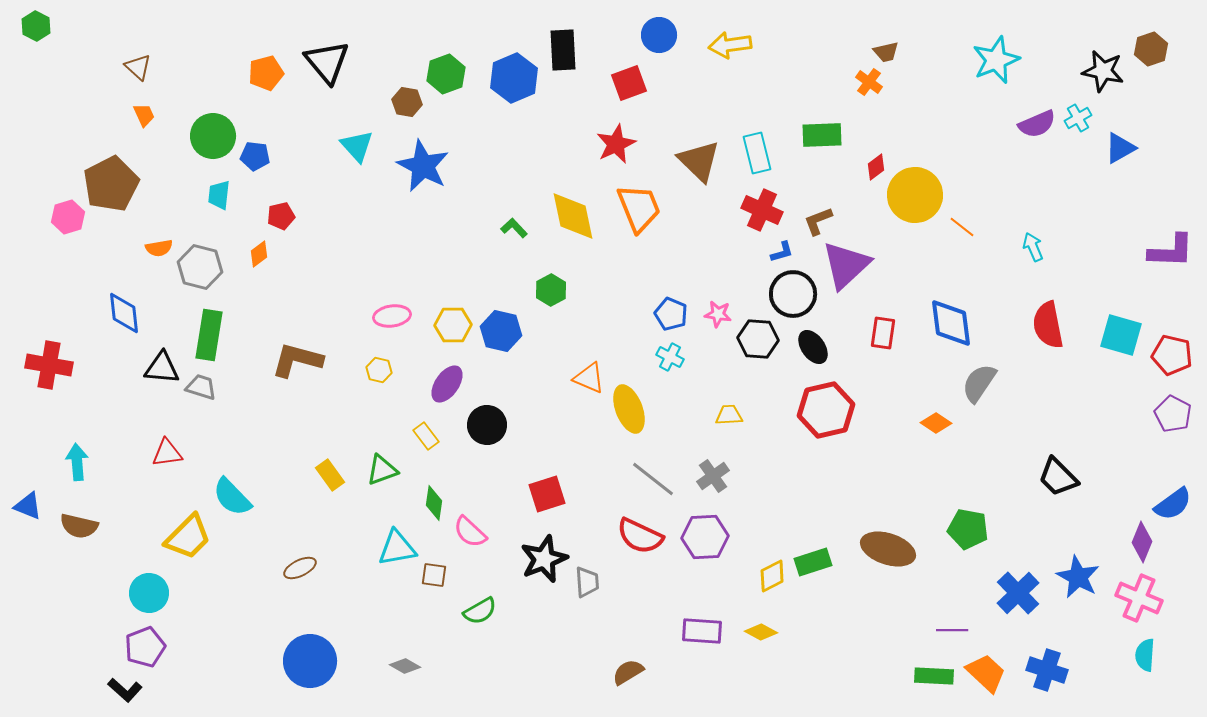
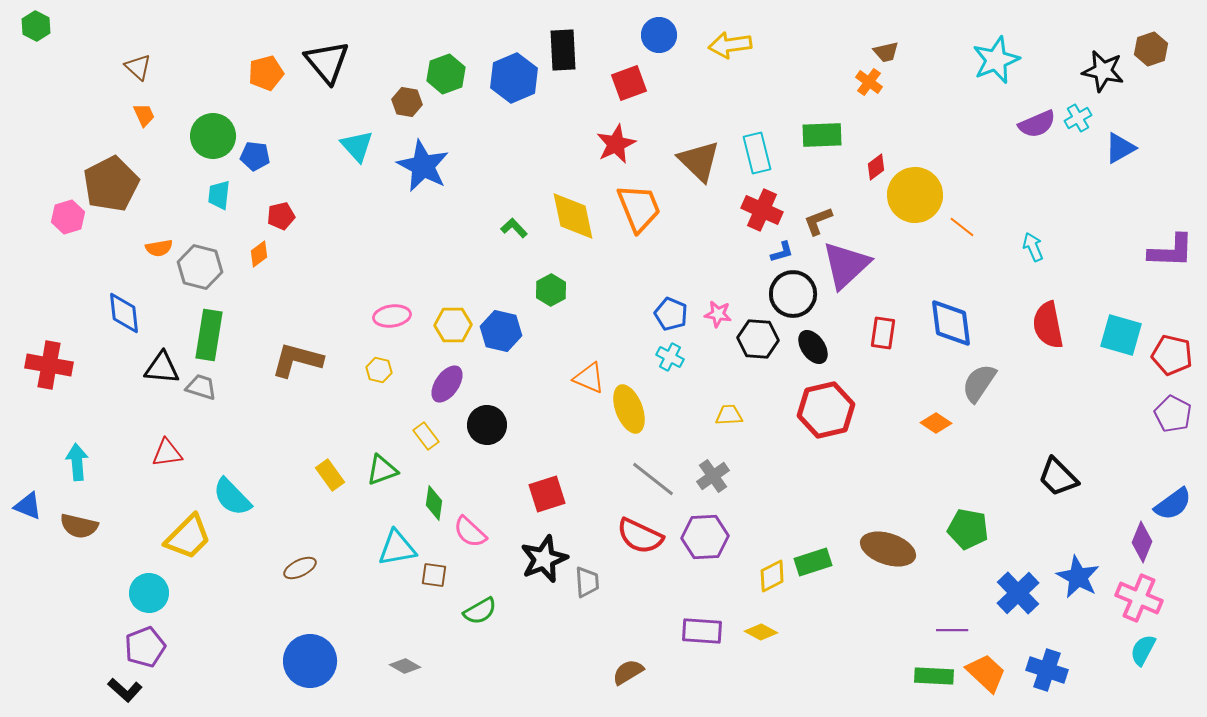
cyan semicircle at (1145, 655): moved 2 px left, 5 px up; rotated 24 degrees clockwise
